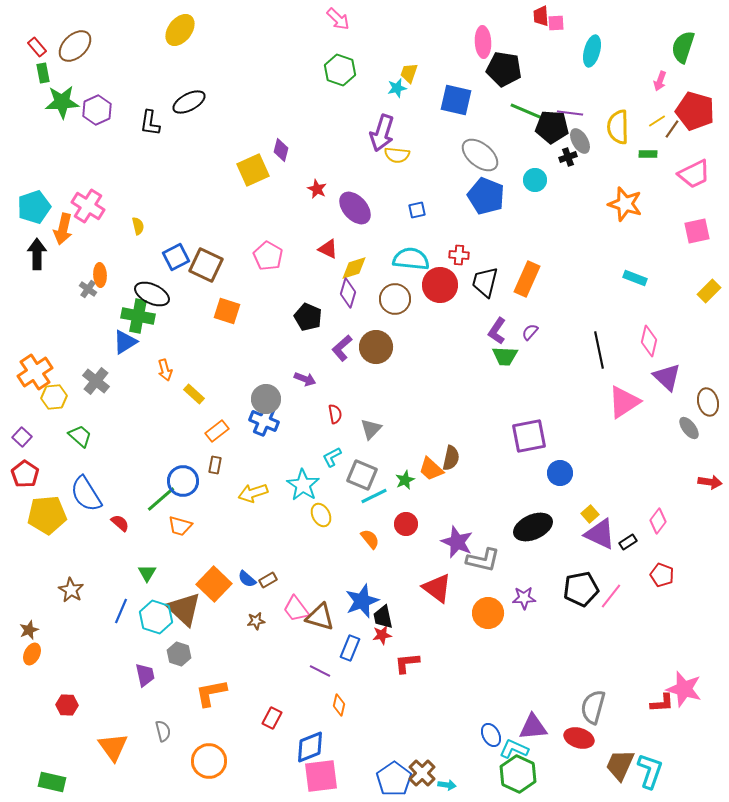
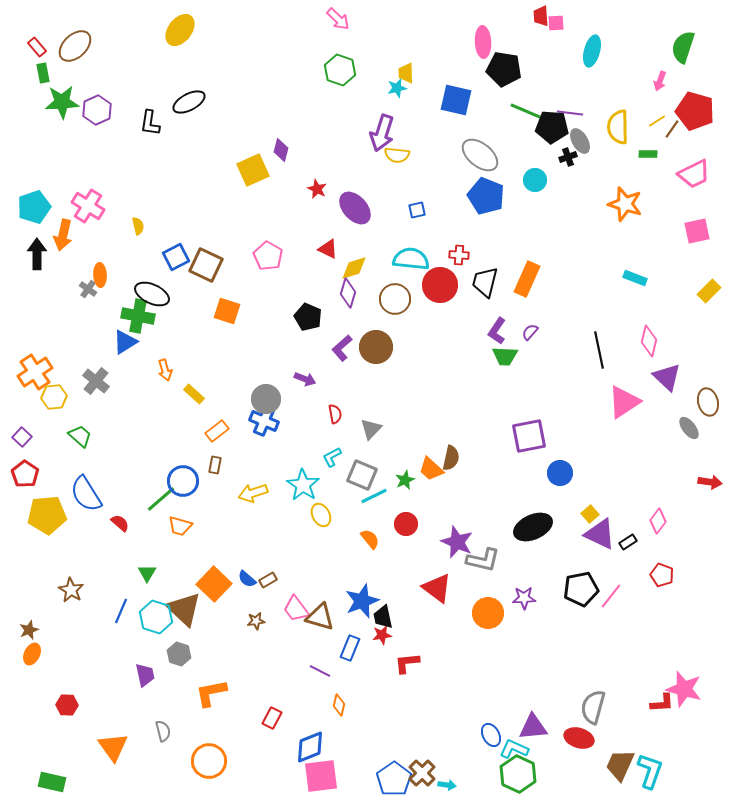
yellow trapezoid at (409, 73): moved 3 px left; rotated 20 degrees counterclockwise
orange arrow at (63, 229): moved 6 px down
